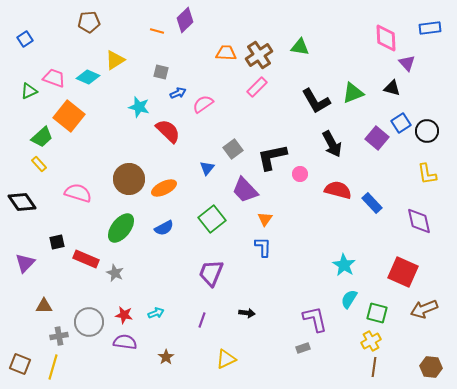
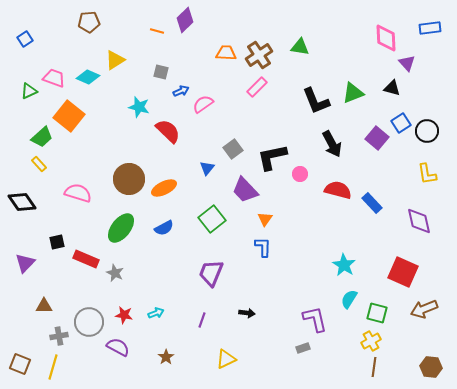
blue arrow at (178, 93): moved 3 px right, 2 px up
black L-shape at (316, 101): rotated 8 degrees clockwise
purple semicircle at (125, 342): moved 7 px left, 5 px down; rotated 20 degrees clockwise
